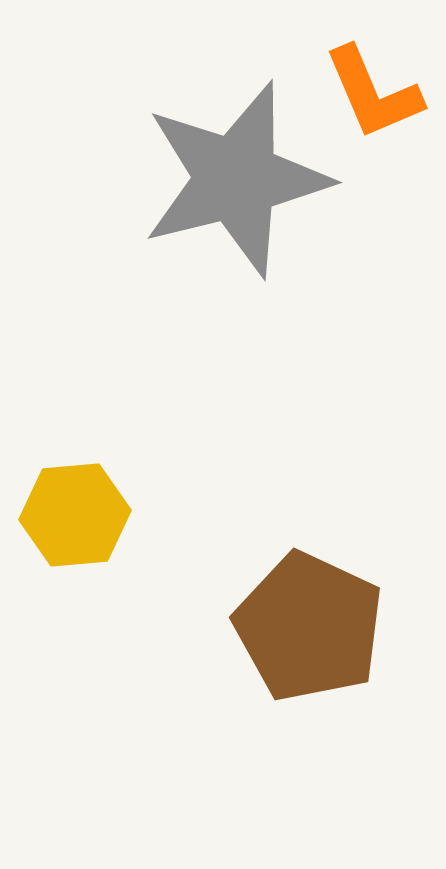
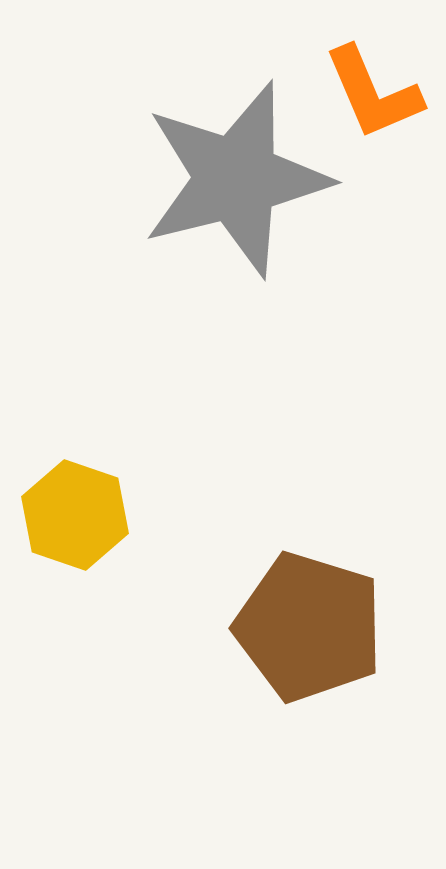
yellow hexagon: rotated 24 degrees clockwise
brown pentagon: rotated 8 degrees counterclockwise
